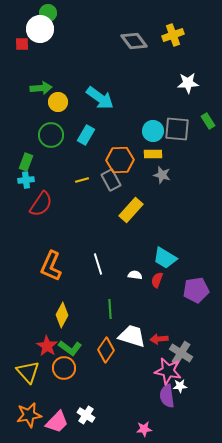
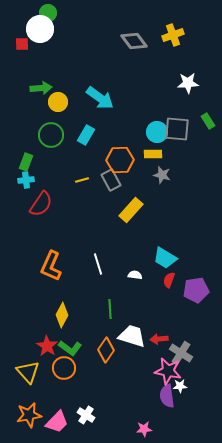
cyan circle at (153, 131): moved 4 px right, 1 px down
red semicircle at (157, 280): moved 12 px right
